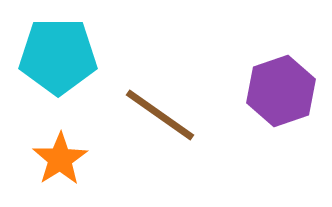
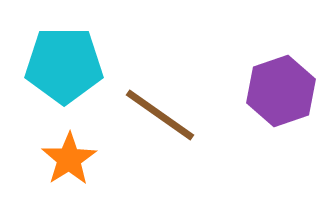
cyan pentagon: moved 6 px right, 9 px down
orange star: moved 9 px right
